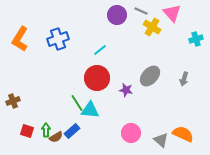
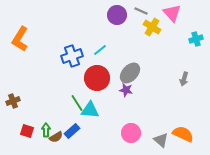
blue cross: moved 14 px right, 17 px down
gray ellipse: moved 20 px left, 3 px up
